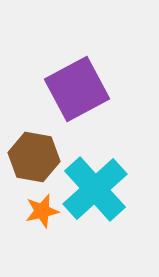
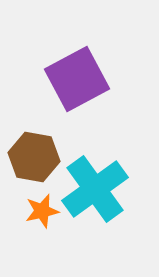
purple square: moved 10 px up
cyan cross: rotated 6 degrees clockwise
